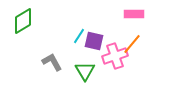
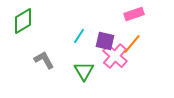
pink rectangle: rotated 18 degrees counterclockwise
purple square: moved 11 px right
pink cross: rotated 30 degrees counterclockwise
gray L-shape: moved 8 px left, 2 px up
green triangle: moved 1 px left
